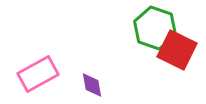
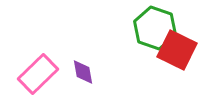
pink rectangle: rotated 15 degrees counterclockwise
purple diamond: moved 9 px left, 13 px up
